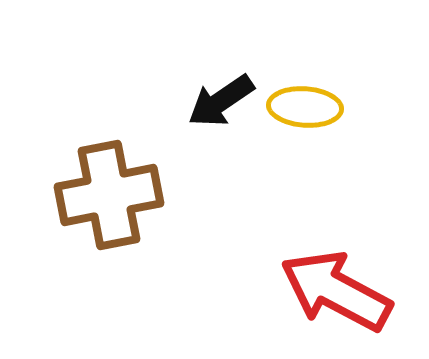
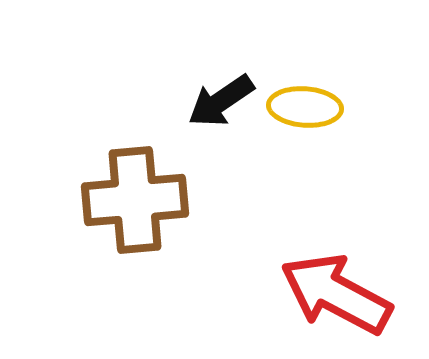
brown cross: moved 26 px right, 5 px down; rotated 6 degrees clockwise
red arrow: moved 3 px down
